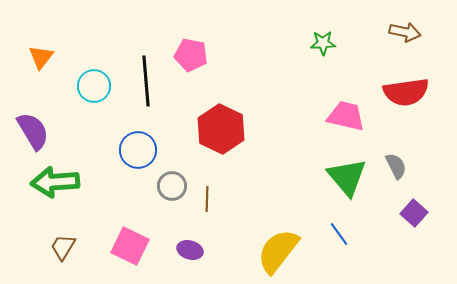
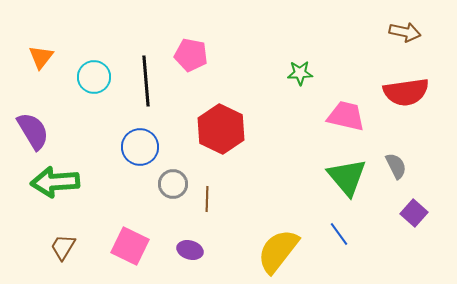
green star: moved 23 px left, 30 px down
cyan circle: moved 9 px up
blue circle: moved 2 px right, 3 px up
gray circle: moved 1 px right, 2 px up
